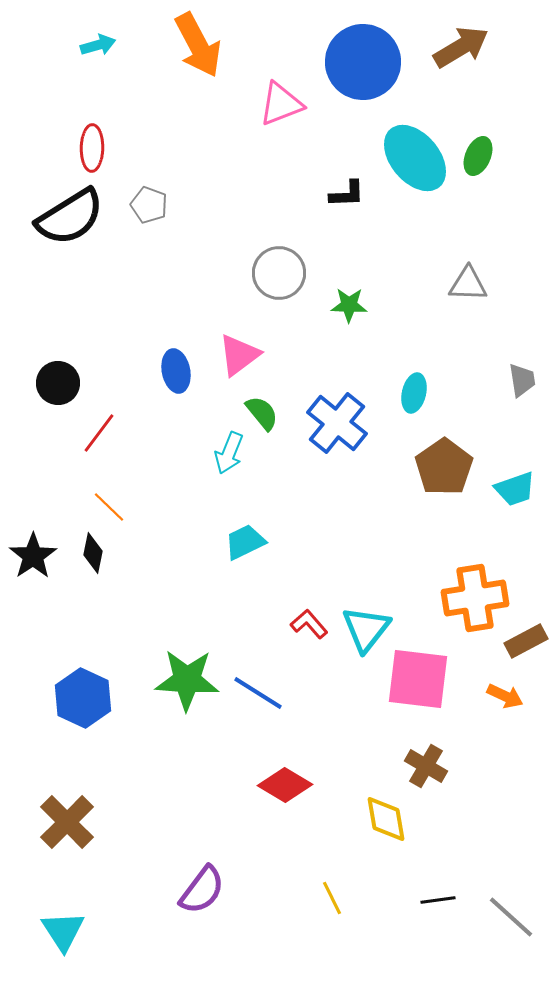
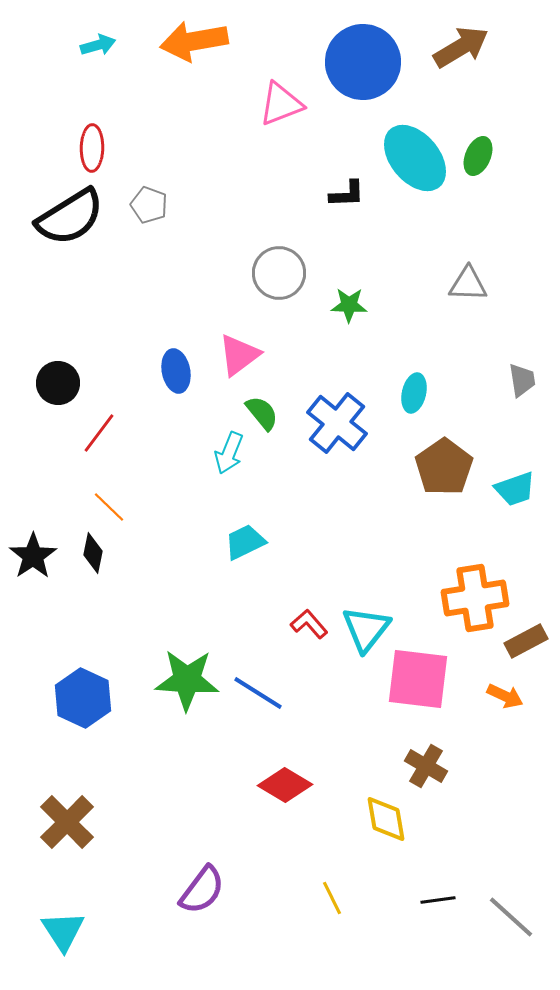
orange arrow at (198, 45): moved 4 px left, 4 px up; rotated 108 degrees clockwise
